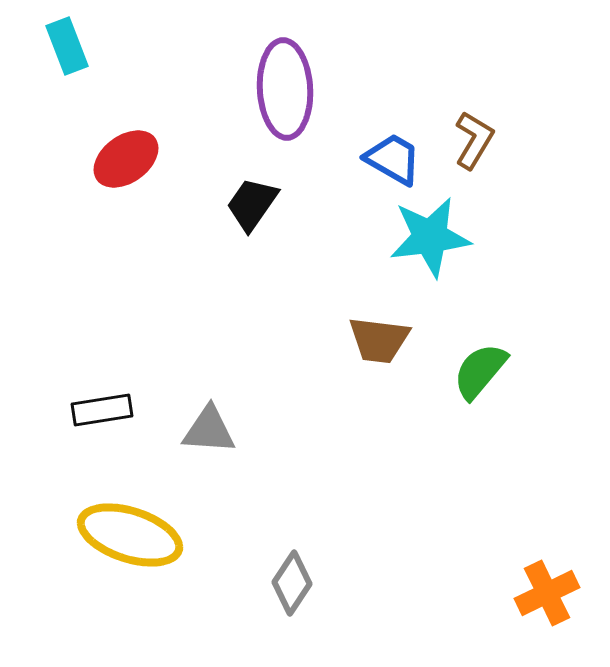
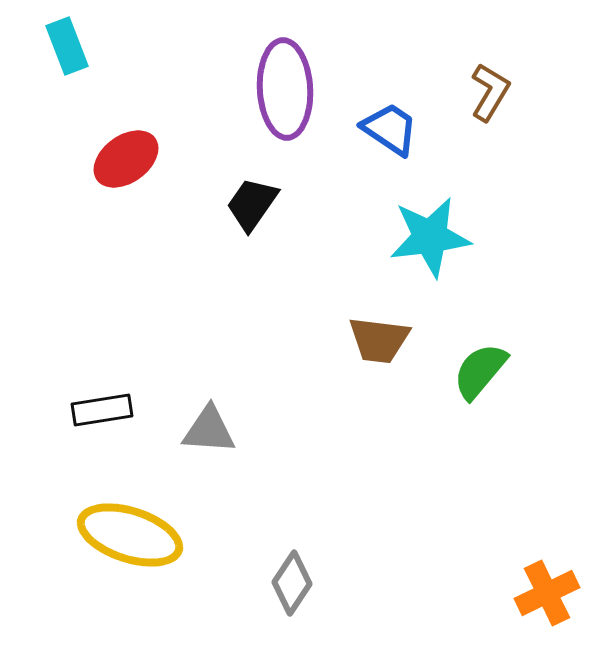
brown L-shape: moved 16 px right, 48 px up
blue trapezoid: moved 3 px left, 30 px up; rotated 4 degrees clockwise
